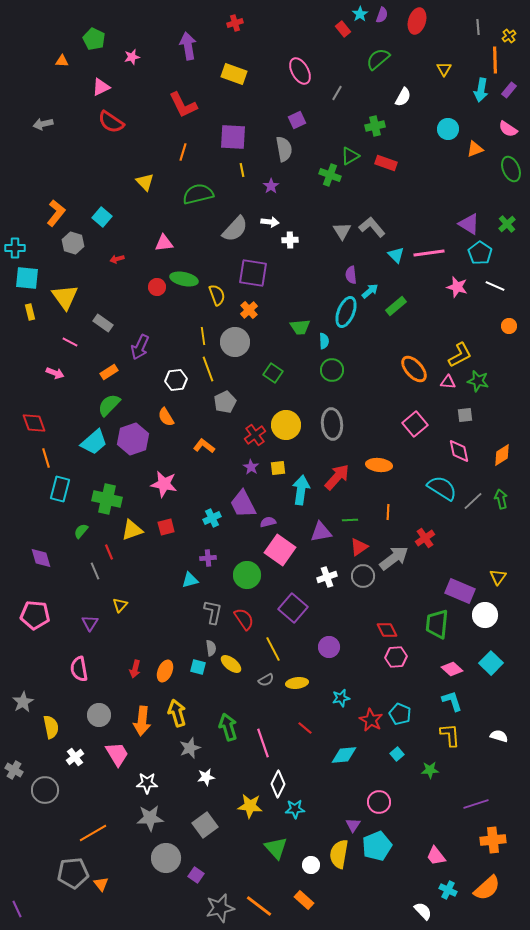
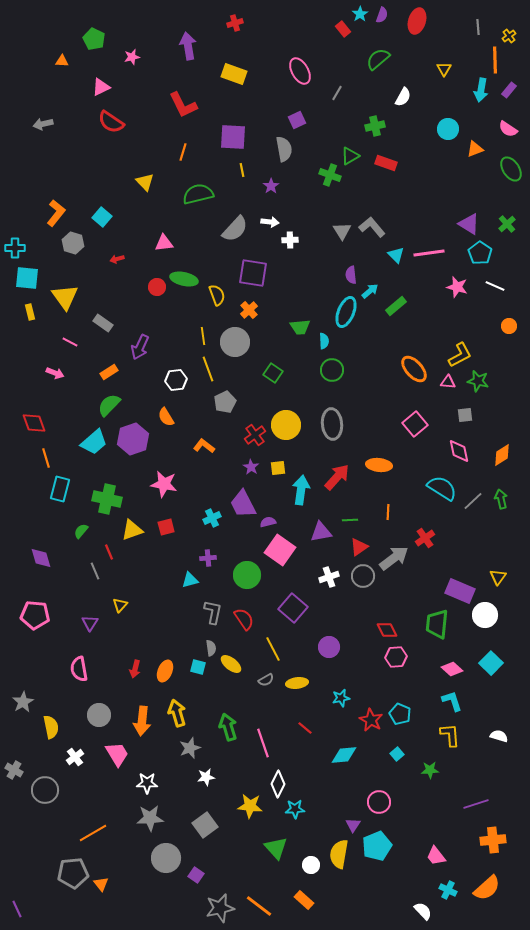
green ellipse at (511, 169): rotated 10 degrees counterclockwise
white cross at (327, 577): moved 2 px right
